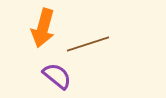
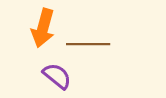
brown line: rotated 18 degrees clockwise
